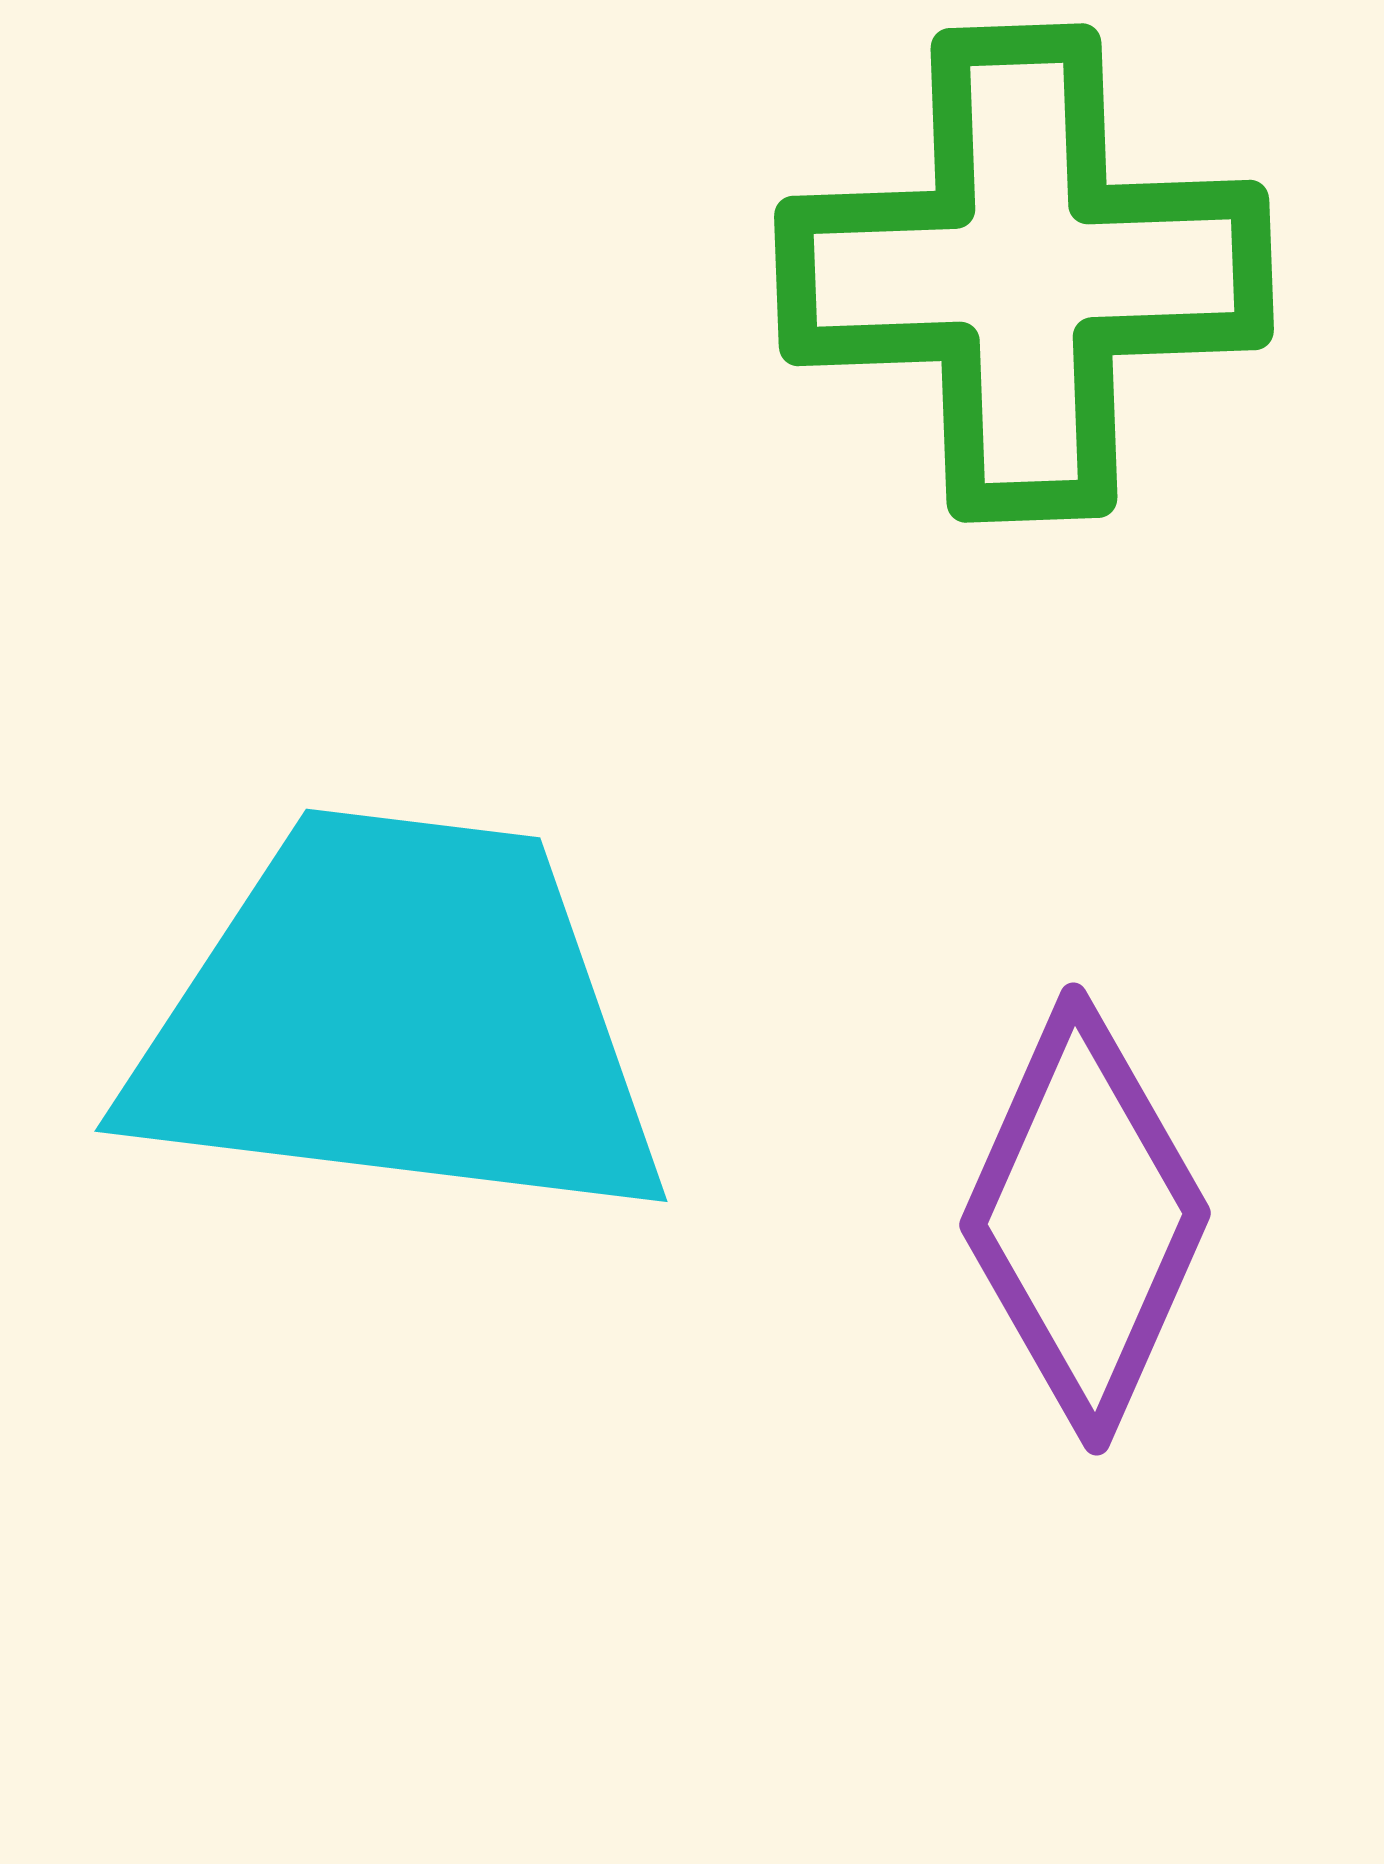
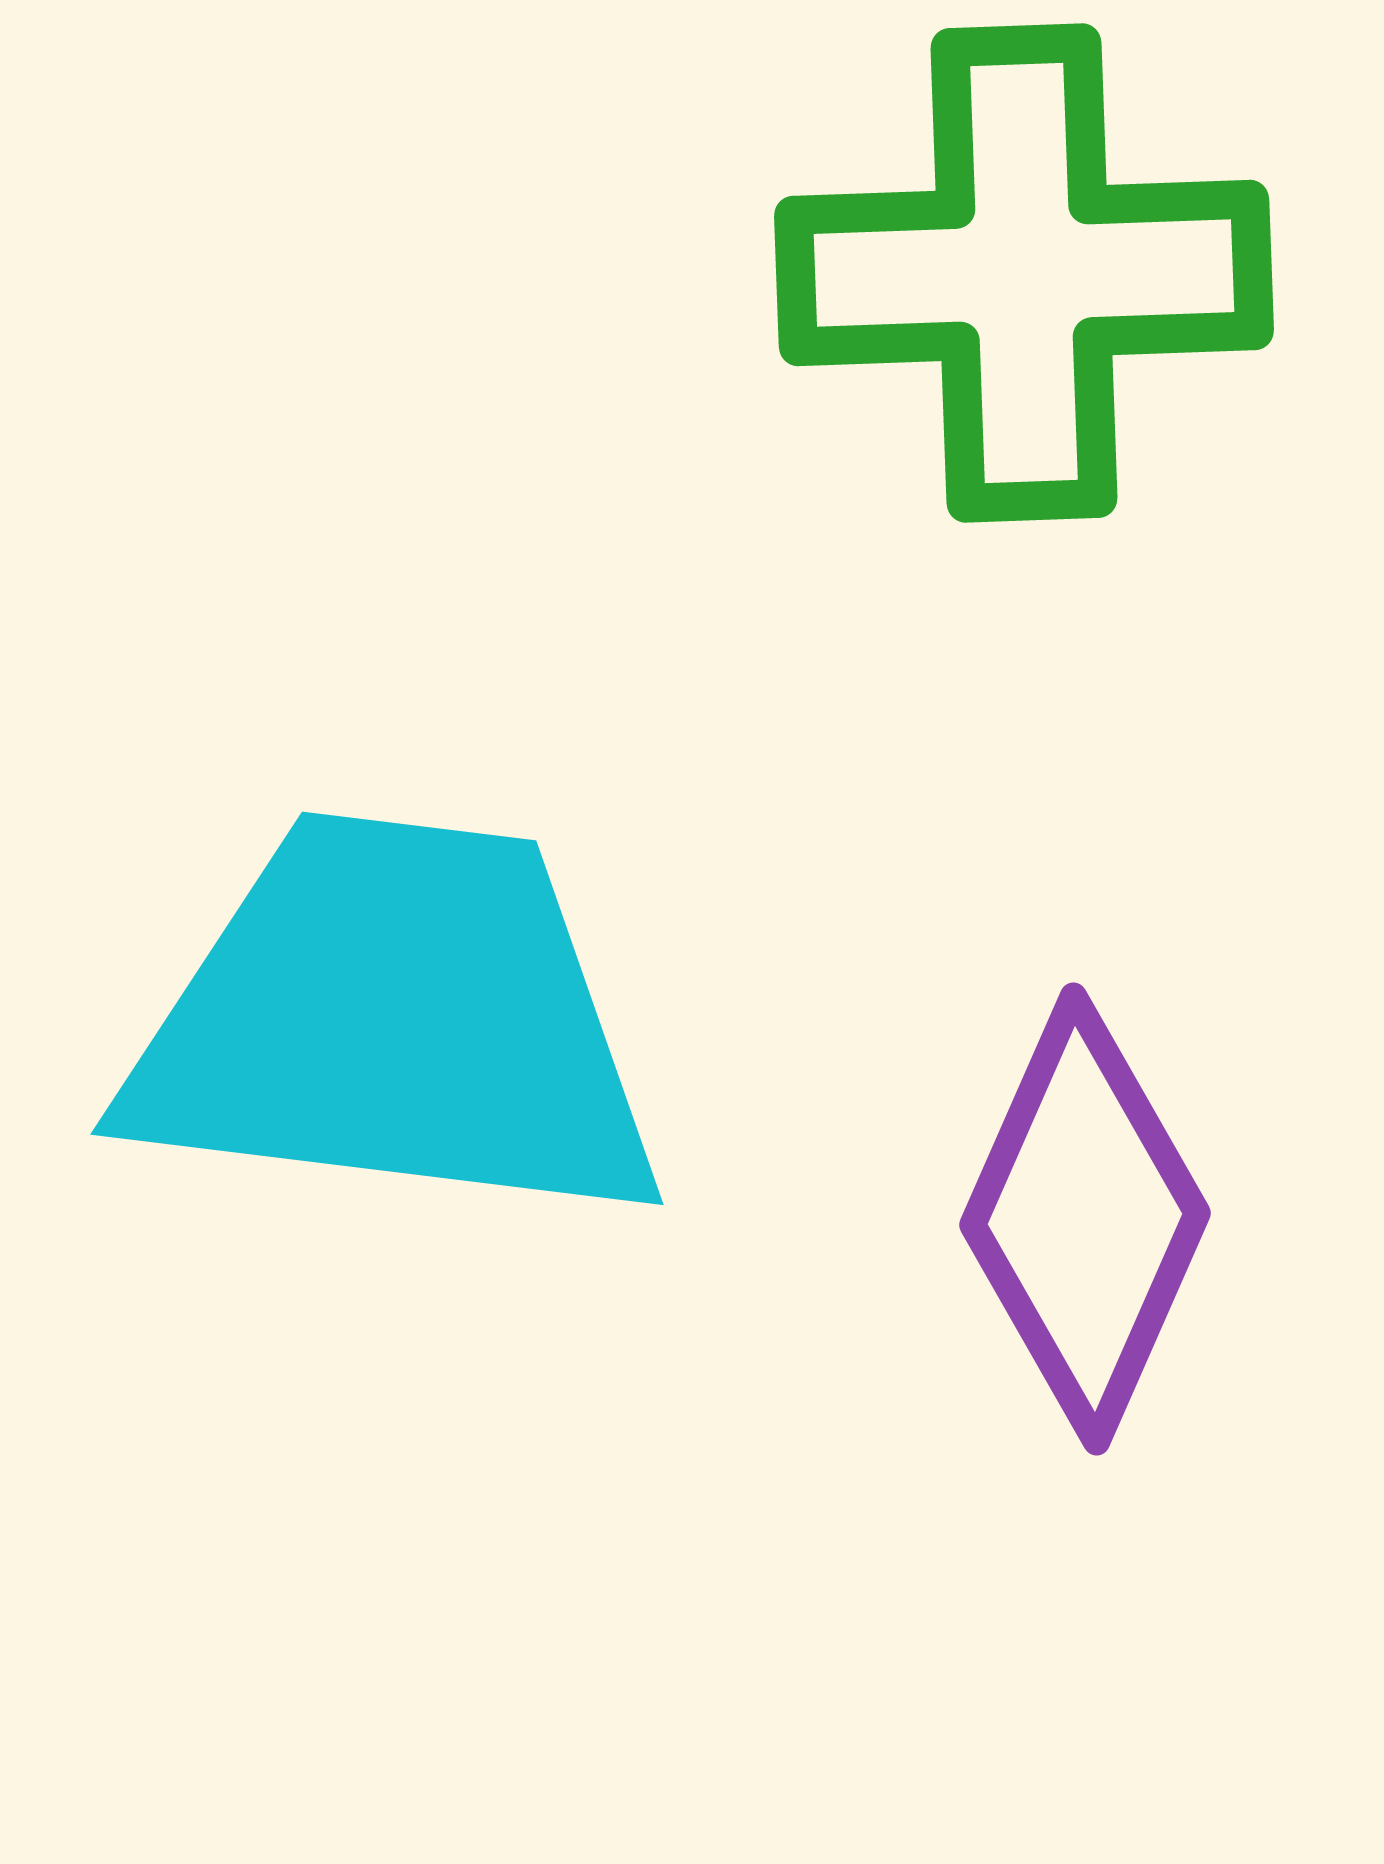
cyan trapezoid: moved 4 px left, 3 px down
